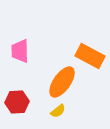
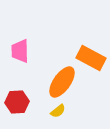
orange rectangle: moved 1 px right, 2 px down
